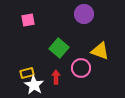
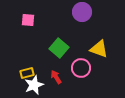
purple circle: moved 2 px left, 2 px up
pink square: rotated 16 degrees clockwise
yellow triangle: moved 1 px left, 2 px up
red arrow: rotated 32 degrees counterclockwise
white star: rotated 18 degrees clockwise
